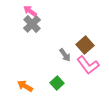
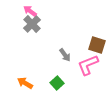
brown square: moved 12 px right; rotated 30 degrees counterclockwise
pink L-shape: rotated 105 degrees clockwise
orange arrow: moved 3 px up
